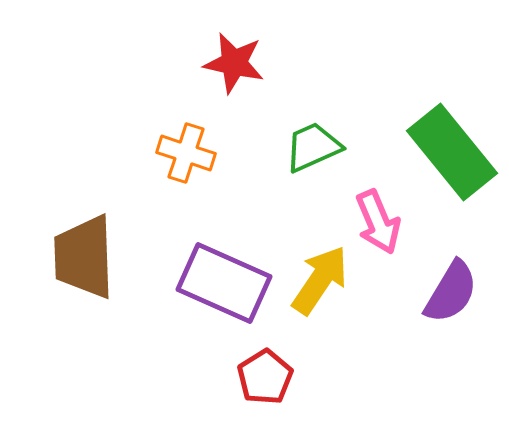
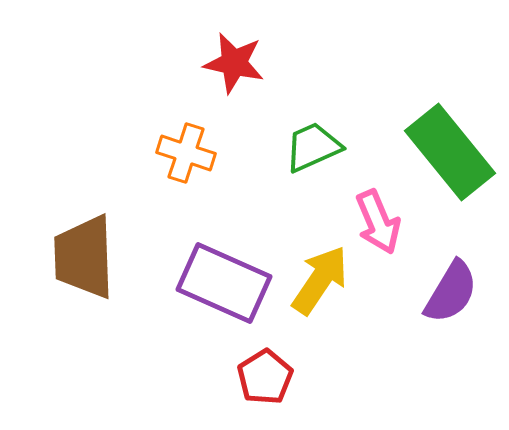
green rectangle: moved 2 px left
